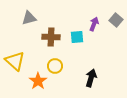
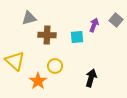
purple arrow: moved 1 px down
brown cross: moved 4 px left, 2 px up
